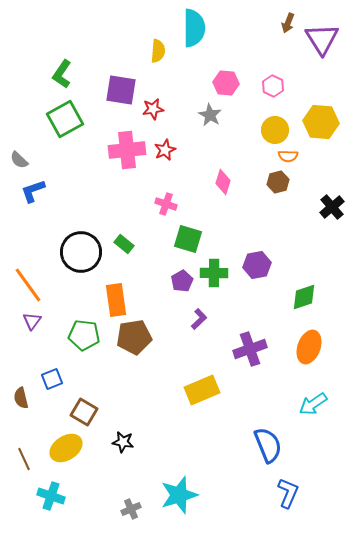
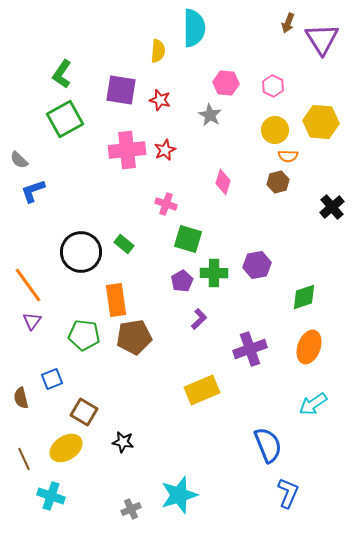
red star at (153, 109): moved 7 px right, 9 px up; rotated 25 degrees clockwise
